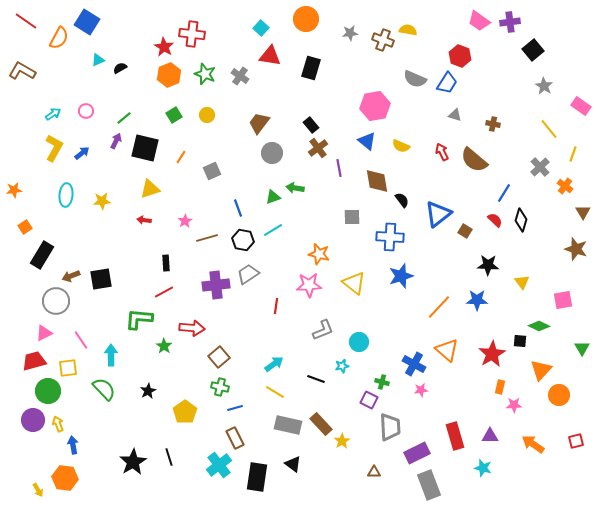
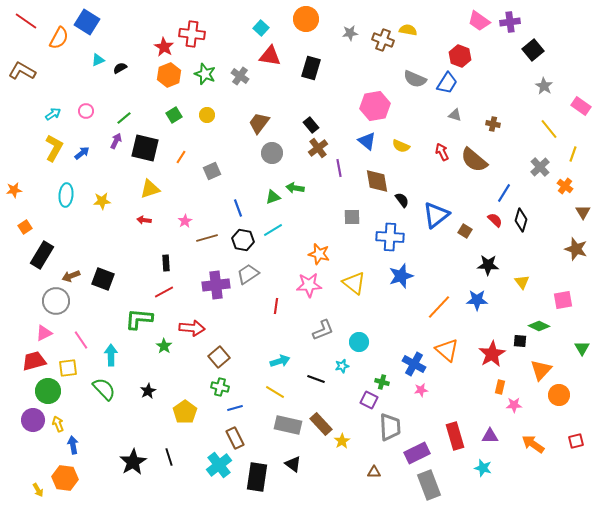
blue triangle at (438, 214): moved 2 px left, 1 px down
black square at (101, 279): moved 2 px right; rotated 30 degrees clockwise
cyan arrow at (274, 364): moved 6 px right, 3 px up; rotated 18 degrees clockwise
